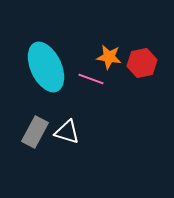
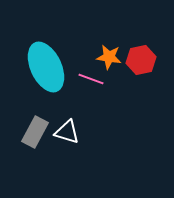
red hexagon: moved 1 px left, 3 px up
